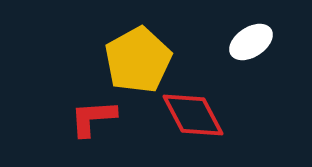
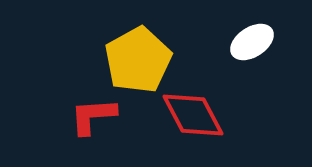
white ellipse: moved 1 px right
red L-shape: moved 2 px up
